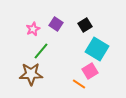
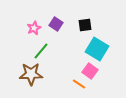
black square: rotated 24 degrees clockwise
pink star: moved 1 px right, 1 px up
pink square: rotated 21 degrees counterclockwise
